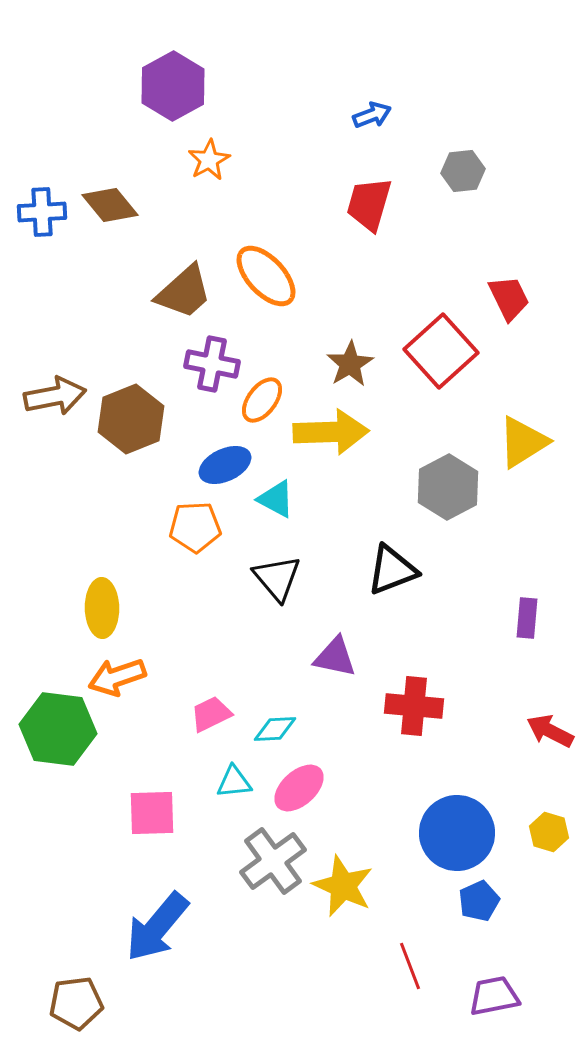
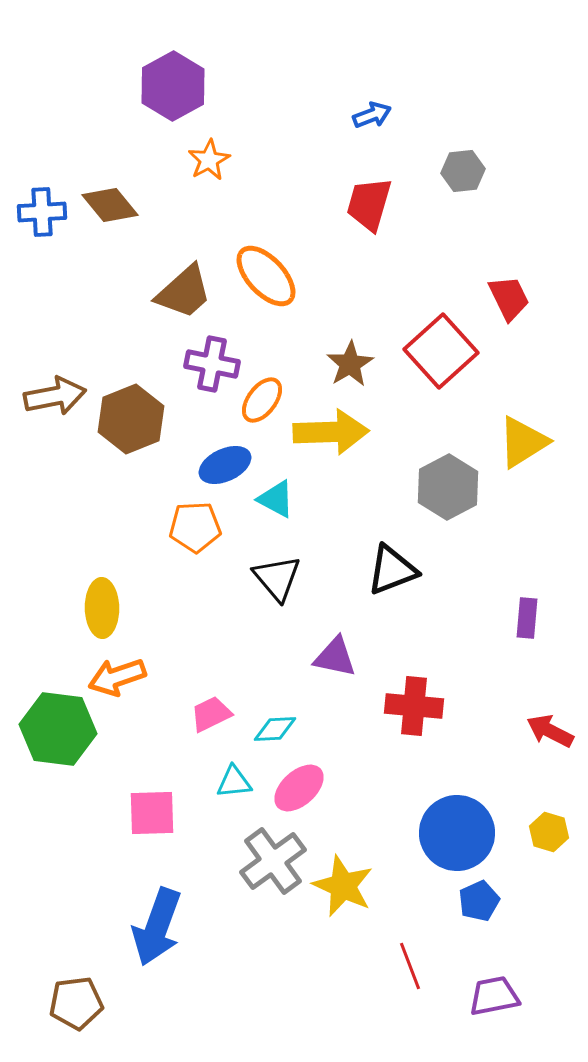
blue arrow at (157, 927): rotated 20 degrees counterclockwise
